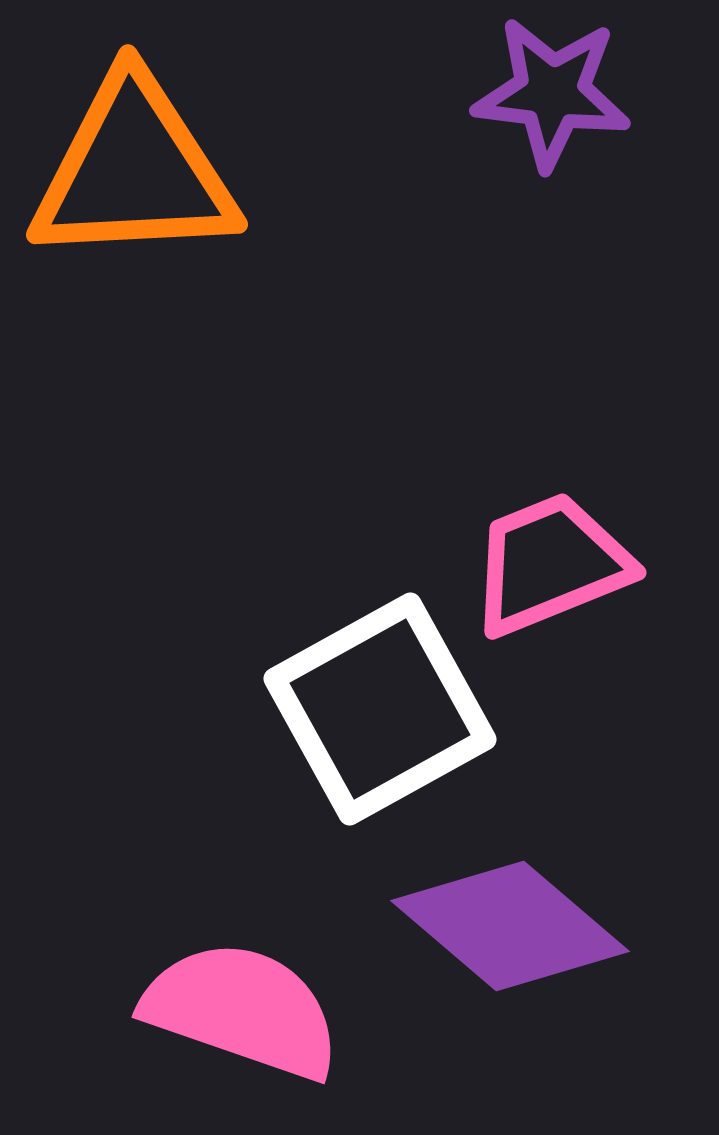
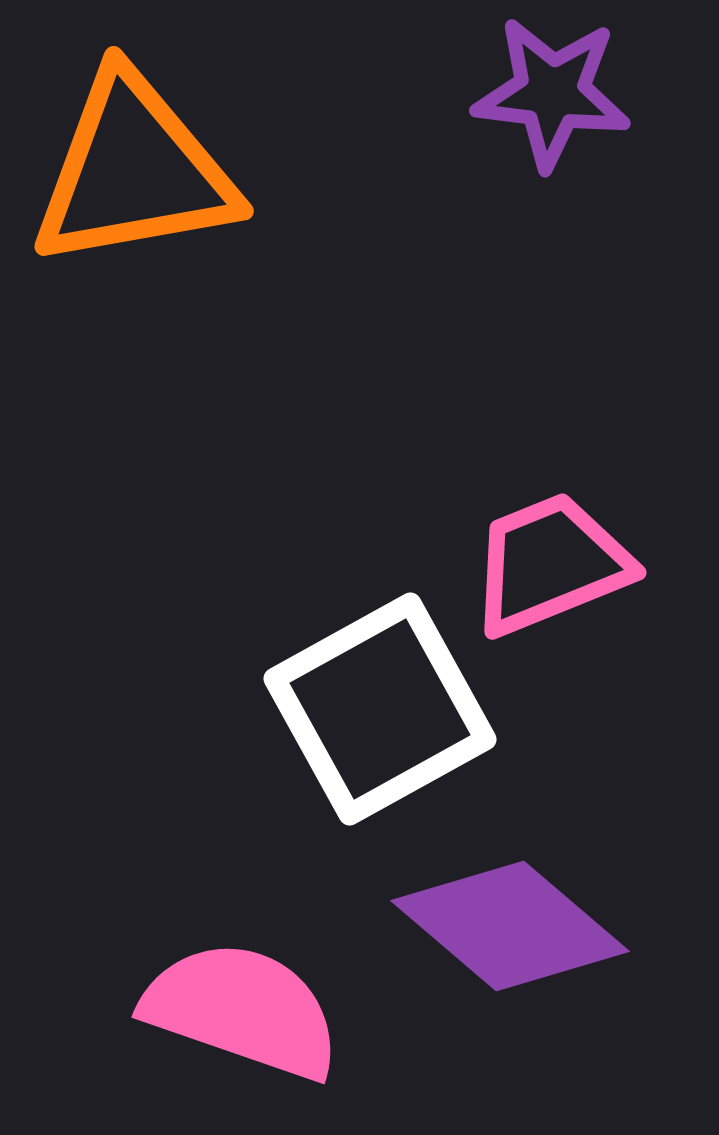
orange triangle: rotated 7 degrees counterclockwise
